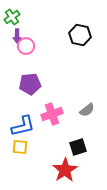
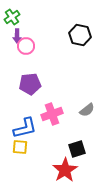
blue L-shape: moved 2 px right, 2 px down
black square: moved 1 px left, 2 px down
